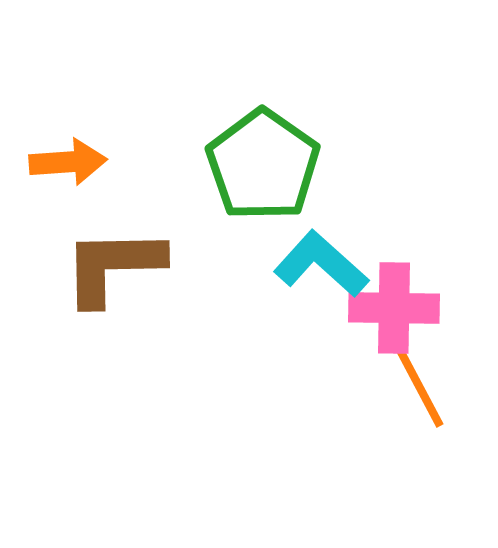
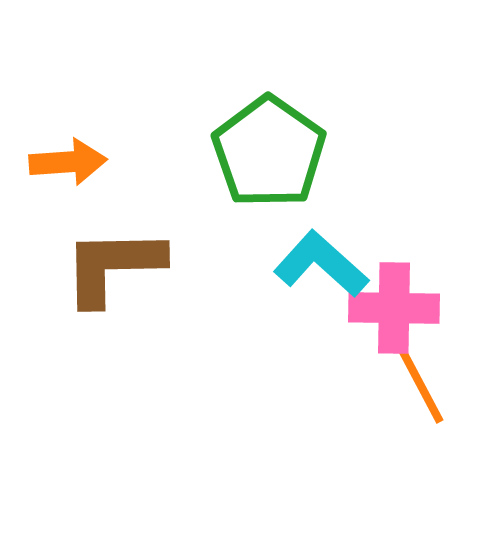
green pentagon: moved 6 px right, 13 px up
orange line: moved 4 px up
